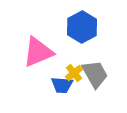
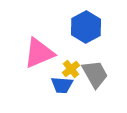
blue hexagon: moved 4 px right
pink triangle: moved 1 px right, 1 px down
yellow cross: moved 3 px left, 4 px up
